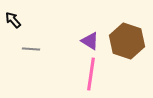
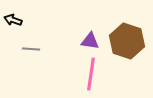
black arrow: rotated 30 degrees counterclockwise
purple triangle: rotated 24 degrees counterclockwise
